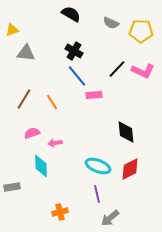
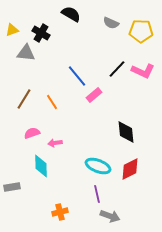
black cross: moved 33 px left, 18 px up
pink rectangle: rotated 35 degrees counterclockwise
gray arrow: moved 2 px up; rotated 120 degrees counterclockwise
